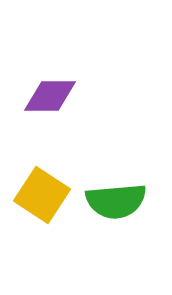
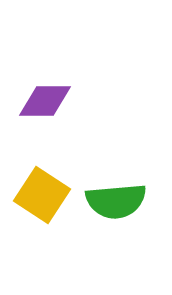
purple diamond: moved 5 px left, 5 px down
